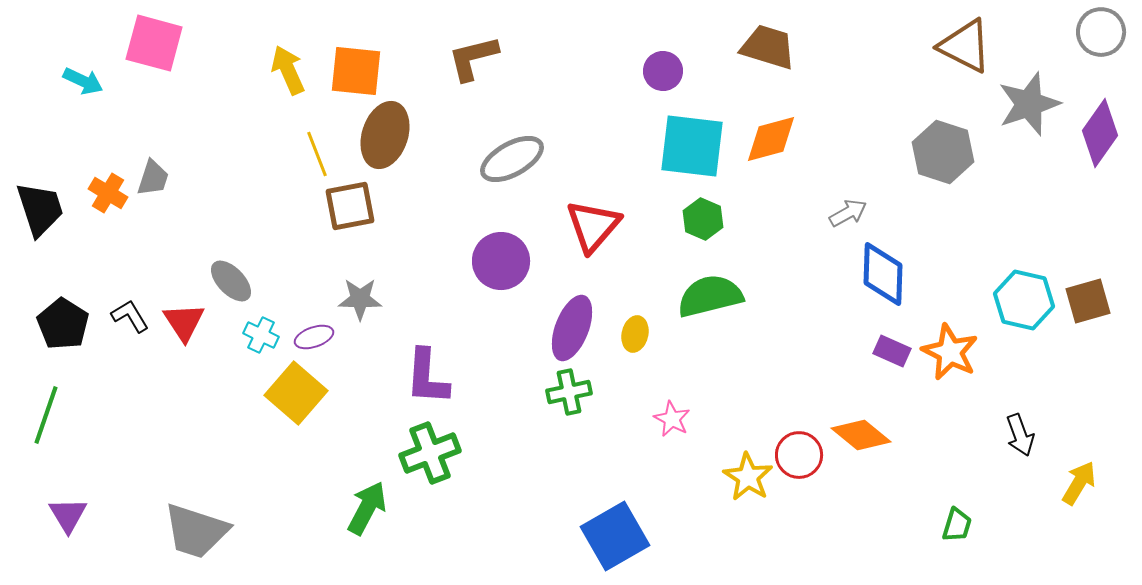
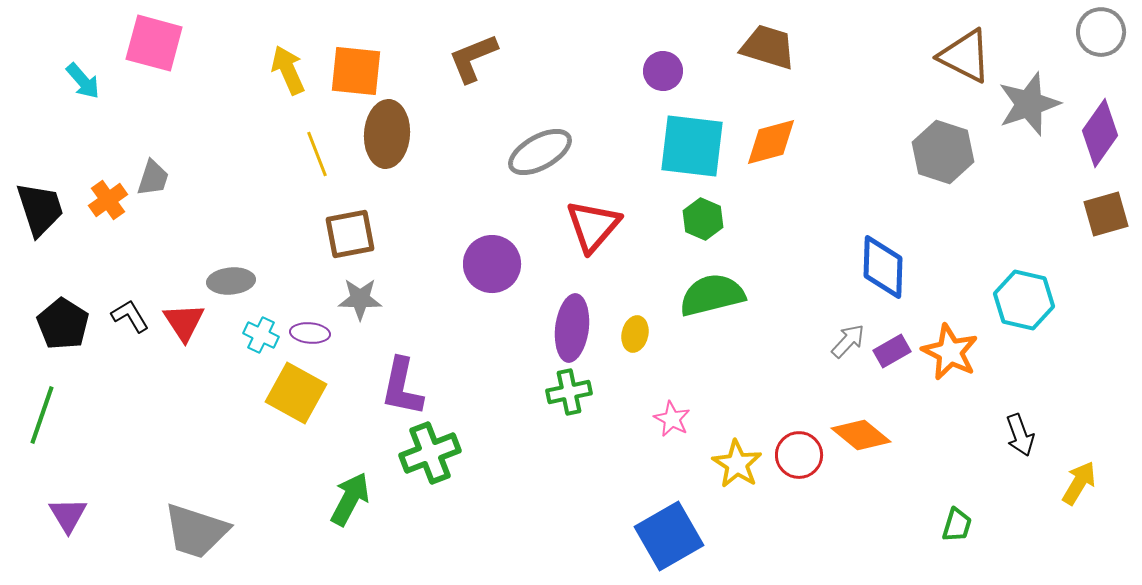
brown triangle at (965, 46): moved 10 px down
brown L-shape at (473, 58): rotated 8 degrees counterclockwise
cyan arrow at (83, 81): rotated 24 degrees clockwise
brown ellipse at (385, 135): moved 2 px right, 1 px up; rotated 14 degrees counterclockwise
orange diamond at (771, 139): moved 3 px down
gray ellipse at (512, 159): moved 28 px right, 7 px up
orange cross at (108, 193): moved 7 px down; rotated 24 degrees clockwise
brown square at (350, 206): moved 28 px down
gray arrow at (848, 213): moved 128 px down; rotated 18 degrees counterclockwise
purple circle at (501, 261): moved 9 px left, 3 px down
blue diamond at (883, 274): moved 7 px up
gray ellipse at (231, 281): rotated 51 degrees counterclockwise
green semicircle at (710, 296): moved 2 px right, 1 px up
brown square at (1088, 301): moved 18 px right, 87 px up
purple ellipse at (572, 328): rotated 14 degrees counterclockwise
purple ellipse at (314, 337): moved 4 px left, 4 px up; rotated 24 degrees clockwise
purple rectangle at (892, 351): rotated 54 degrees counterclockwise
purple L-shape at (427, 377): moved 25 px left, 10 px down; rotated 8 degrees clockwise
yellow square at (296, 393): rotated 12 degrees counterclockwise
green line at (46, 415): moved 4 px left
yellow star at (748, 477): moved 11 px left, 13 px up
green arrow at (367, 508): moved 17 px left, 9 px up
blue square at (615, 536): moved 54 px right
